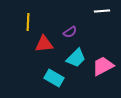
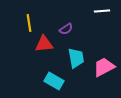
yellow line: moved 1 px right, 1 px down; rotated 12 degrees counterclockwise
purple semicircle: moved 4 px left, 3 px up
cyan trapezoid: rotated 55 degrees counterclockwise
pink trapezoid: moved 1 px right, 1 px down
cyan rectangle: moved 3 px down
